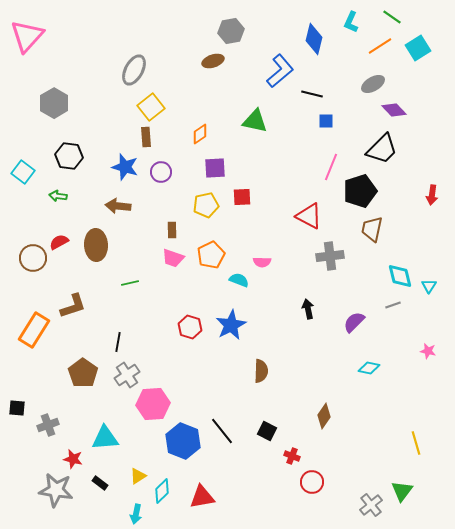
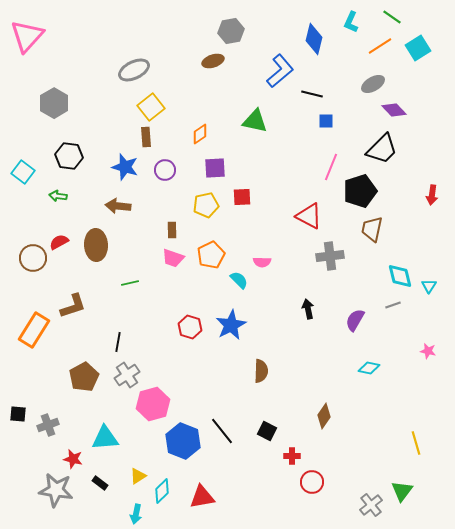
gray ellipse at (134, 70): rotated 36 degrees clockwise
purple circle at (161, 172): moved 4 px right, 2 px up
cyan semicircle at (239, 280): rotated 24 degrees clockwise
purple semicircle at (354, 322): moved 1 px right, 2 px up; rotated 15 degrees counterclockwise
brown pentagon at (83, 373): moved 1 px right, 4 px down; rotated 8 degrees clockwise
pink hexagon at (153, 404): rotated 12 degrees counterclockwise
black square at (17, 408): moved 1 px right, 6 px down
red cross at (292, 456): rotated 21 degrees counterclockwise
